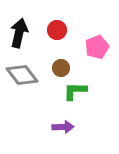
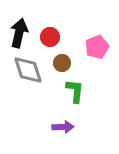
red circle: moved 7 px left, 7 px down
brown circle: moved 1 px right, 5 px up
gray diamond: moved 6 px right, 5 px up; rotated 20 degrees clockwise
green L-shape: rotated 95 degrees clockwise
